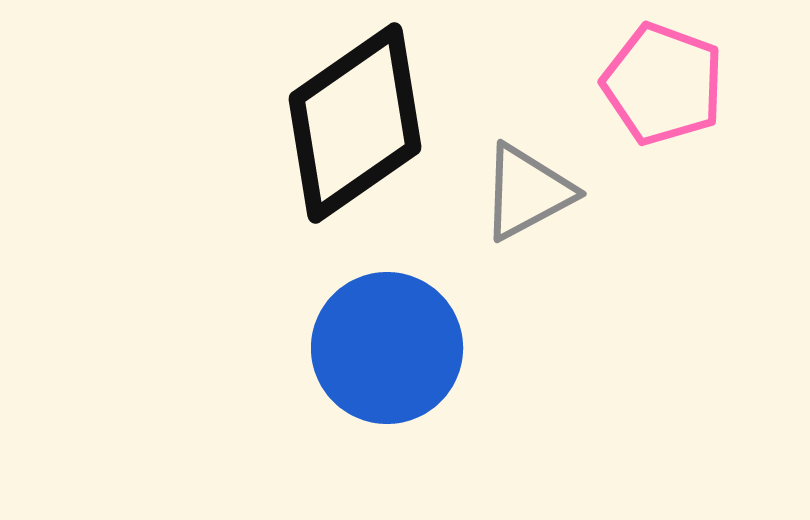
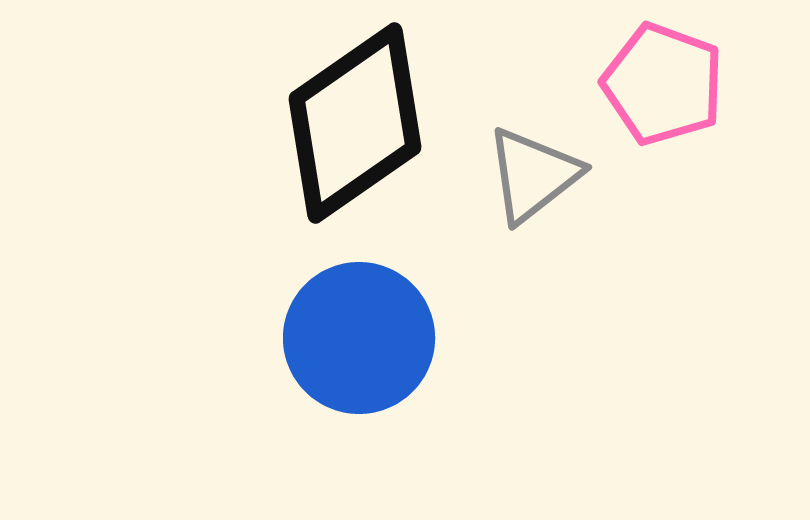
gray triangle: moved 6 px right, 17 px up; rotated 10 degrees counterclockwise
blue circle: moved 28 px left, 10 px up
